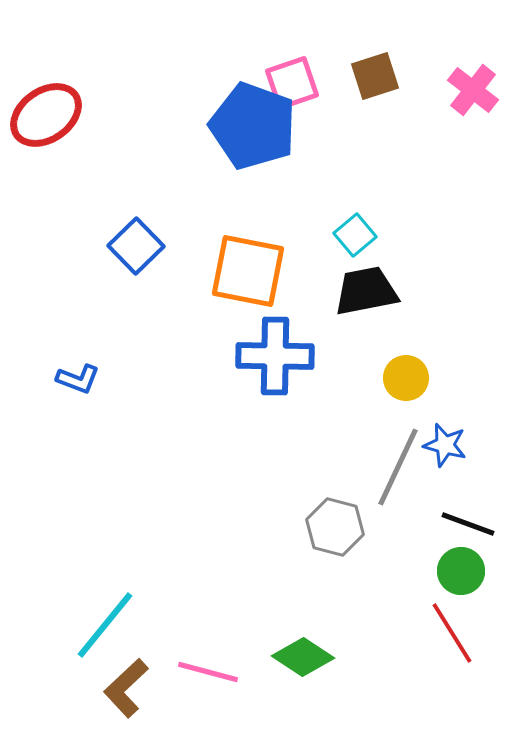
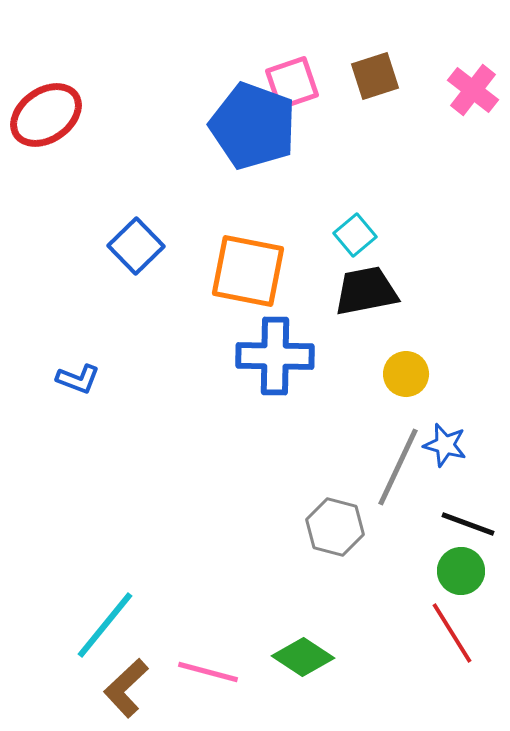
yellow circle: moved 4 px up
